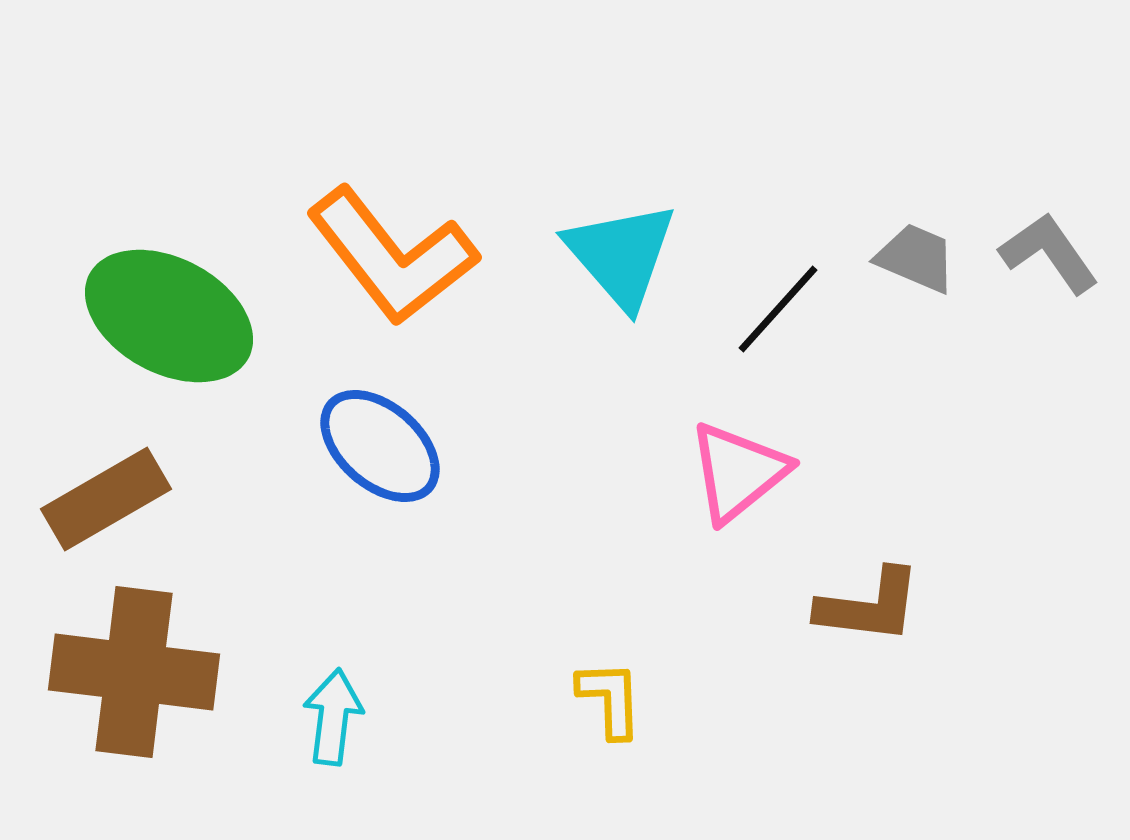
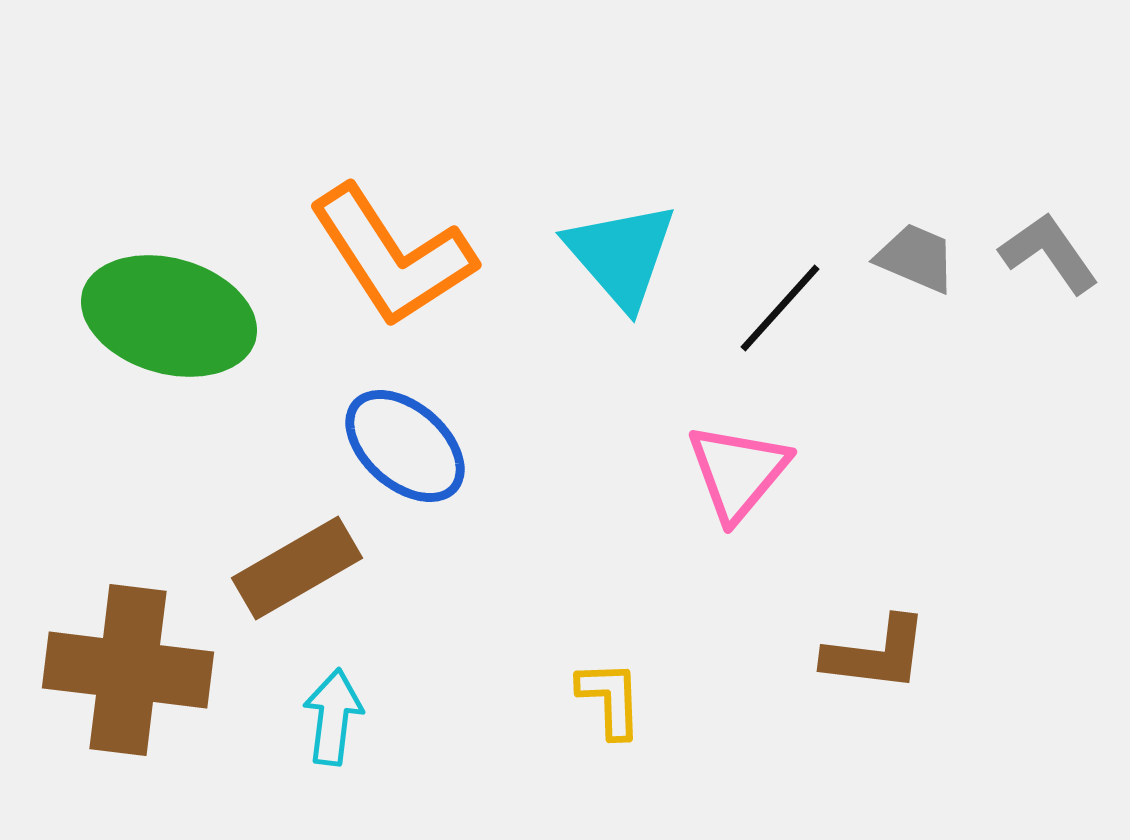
orange L-shape: rotated 5 degrees clockwise
black line: moved 2 px right, 1 px up
green ellipse: rotated 12 degrees counterclockwise
blue ellipse: moved 25 px right
pink triangle: rotated 11 degrees counterclockwise
brown rectangle: moved 191 px right, 69 px down
brown L-shape: moved 7 px right, 48 px down
brown cross: moved 6 px left, 2 px up
